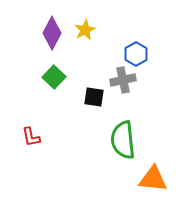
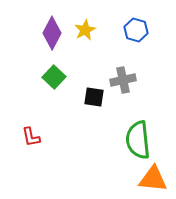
blue hexagon: moved 24 px up; rotated 15 degrees counterclockwise
green semicircle: moved 15 px right
